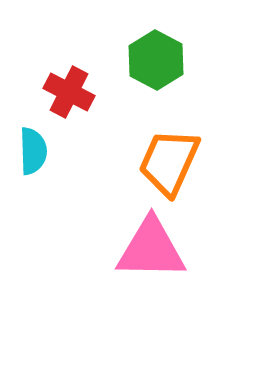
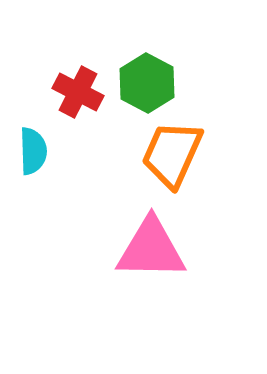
green hexagon: moved 9 px left, 23 px down
red cross: moved 9 px right
orange trapezoid: moved 3 px right, 8 px up
